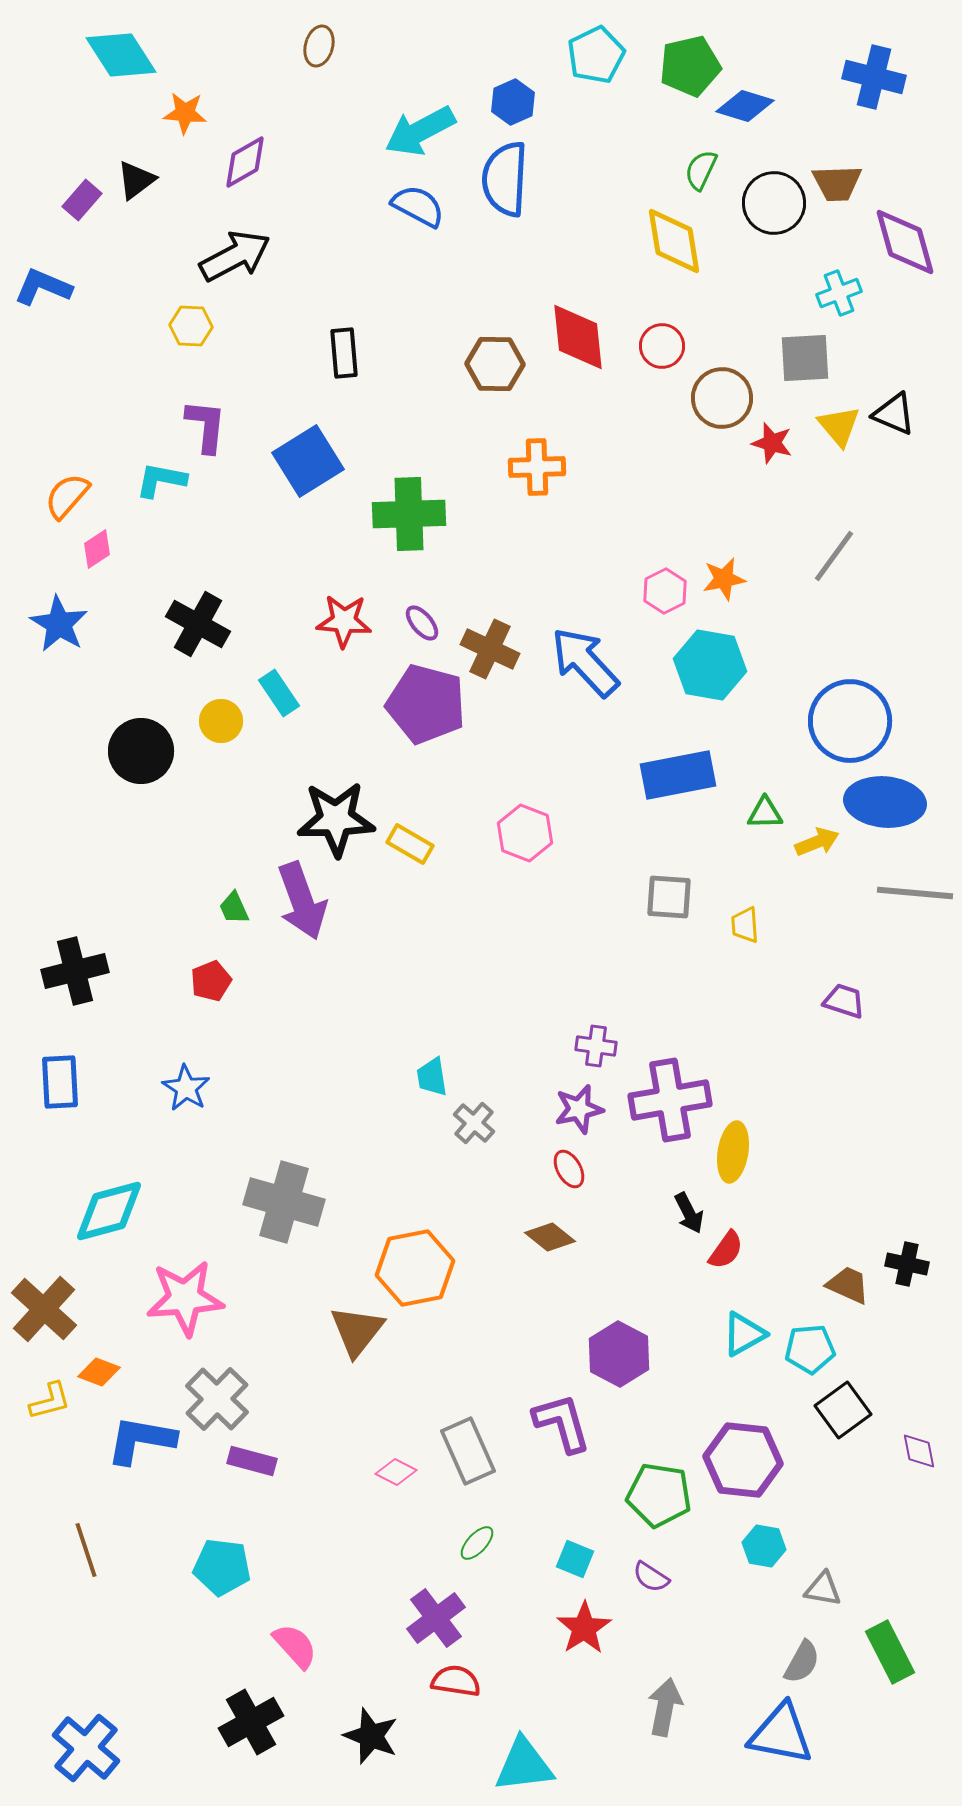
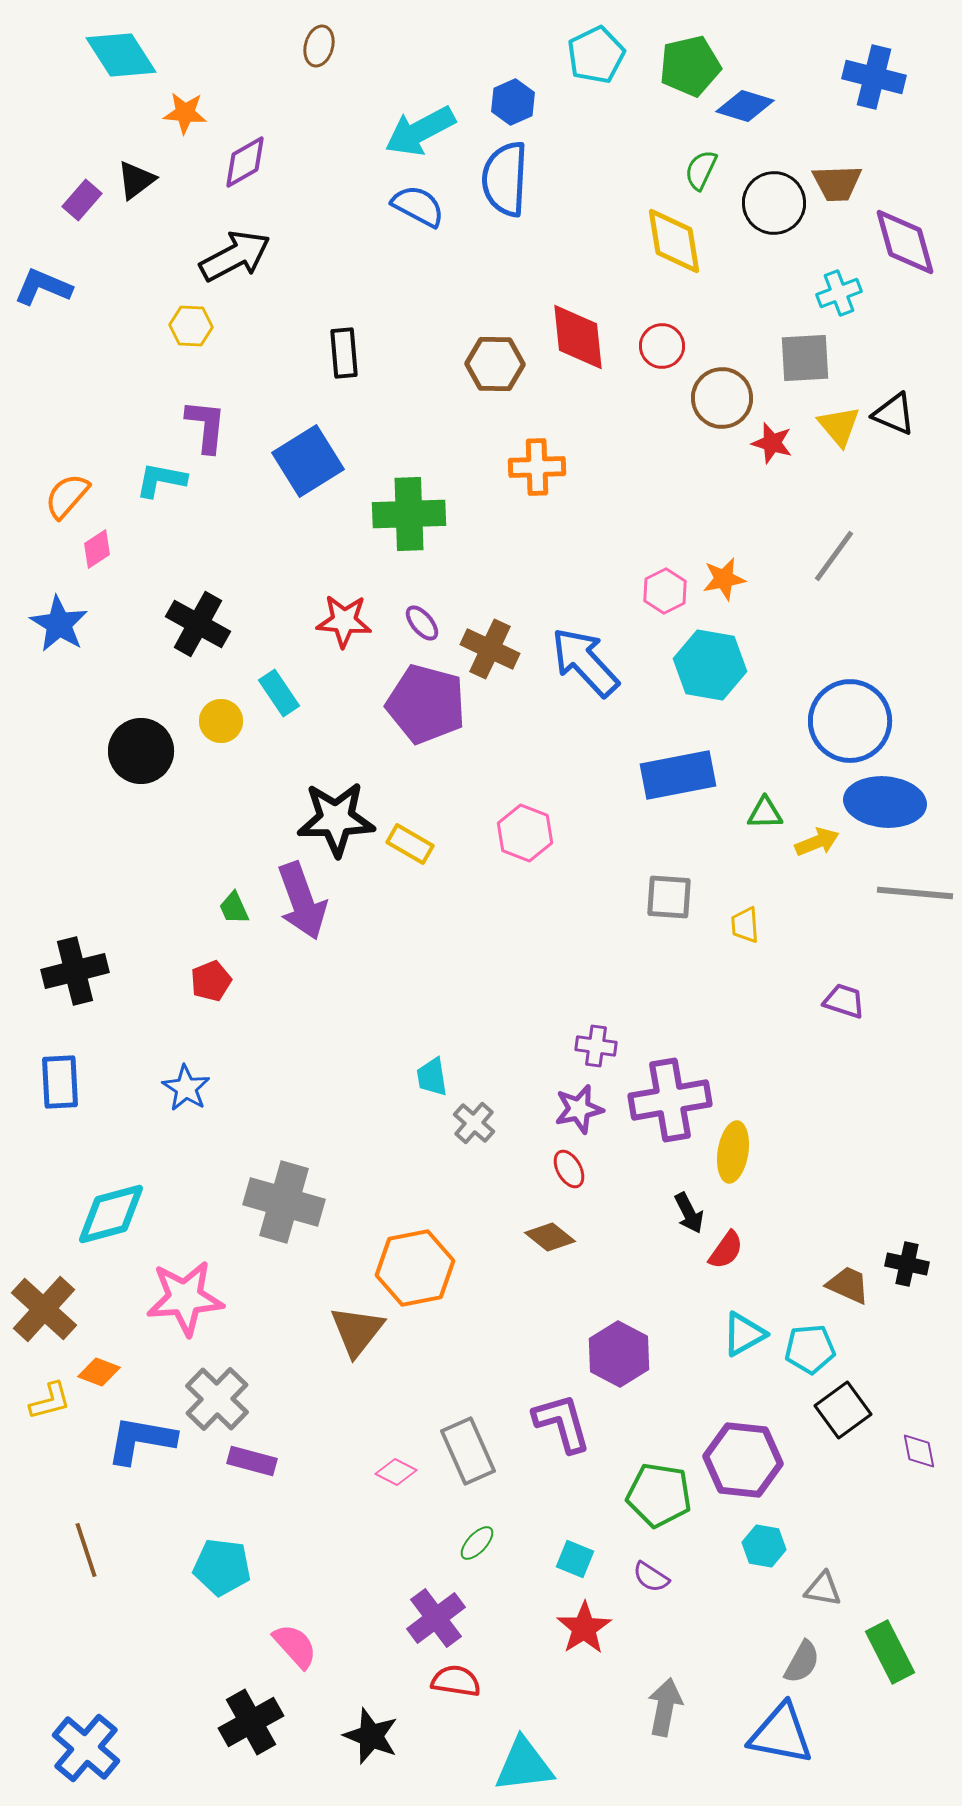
cyan diamond at (109, 1211): moved 2 px right, 3 px down
